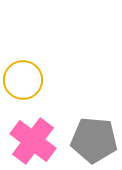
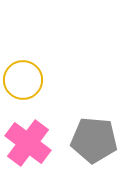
pink cross: moved 5 px left, 2 px down
